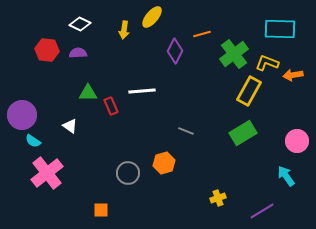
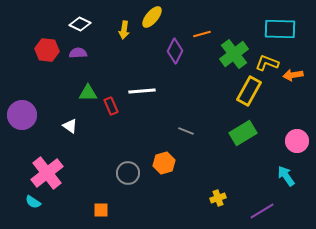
cyan semicircle: moved 61 px down
